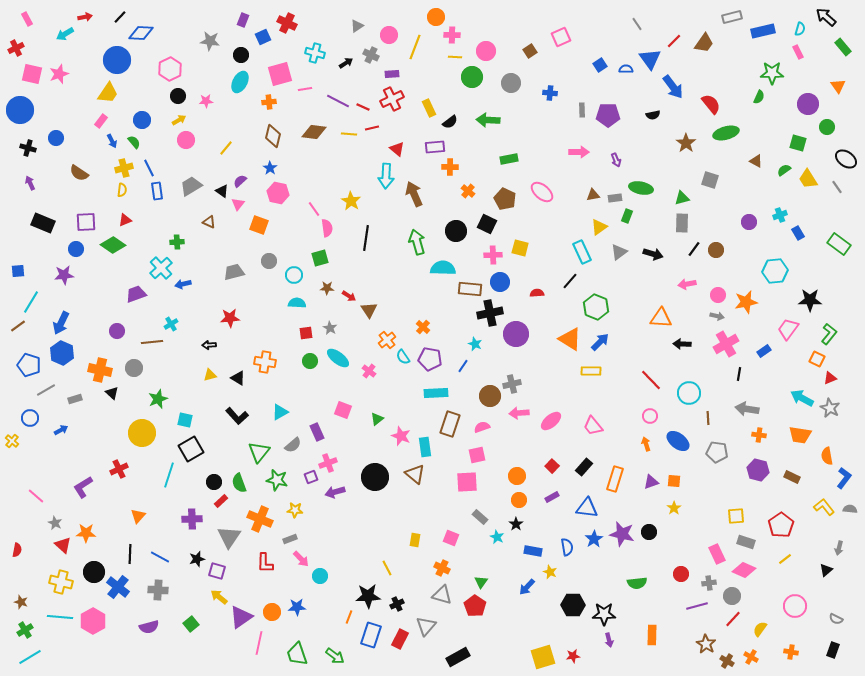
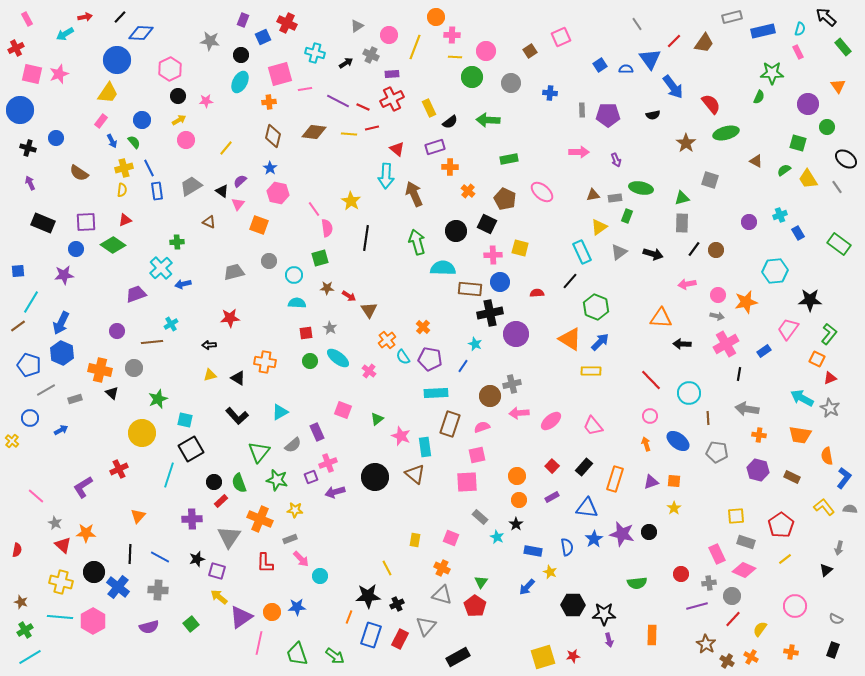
purple rectangle at (435, 147): rotated 12 degrees counterclockwise
